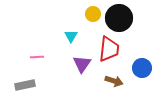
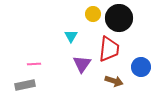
pink line: moved 3 px left, 7 px down
blue circle: moved 1 px left, 1 px up
